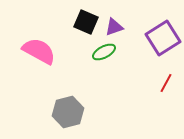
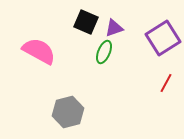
purple triangle: moved 1 px down
green ellipse: rotated 40 degrees counterclockwise
